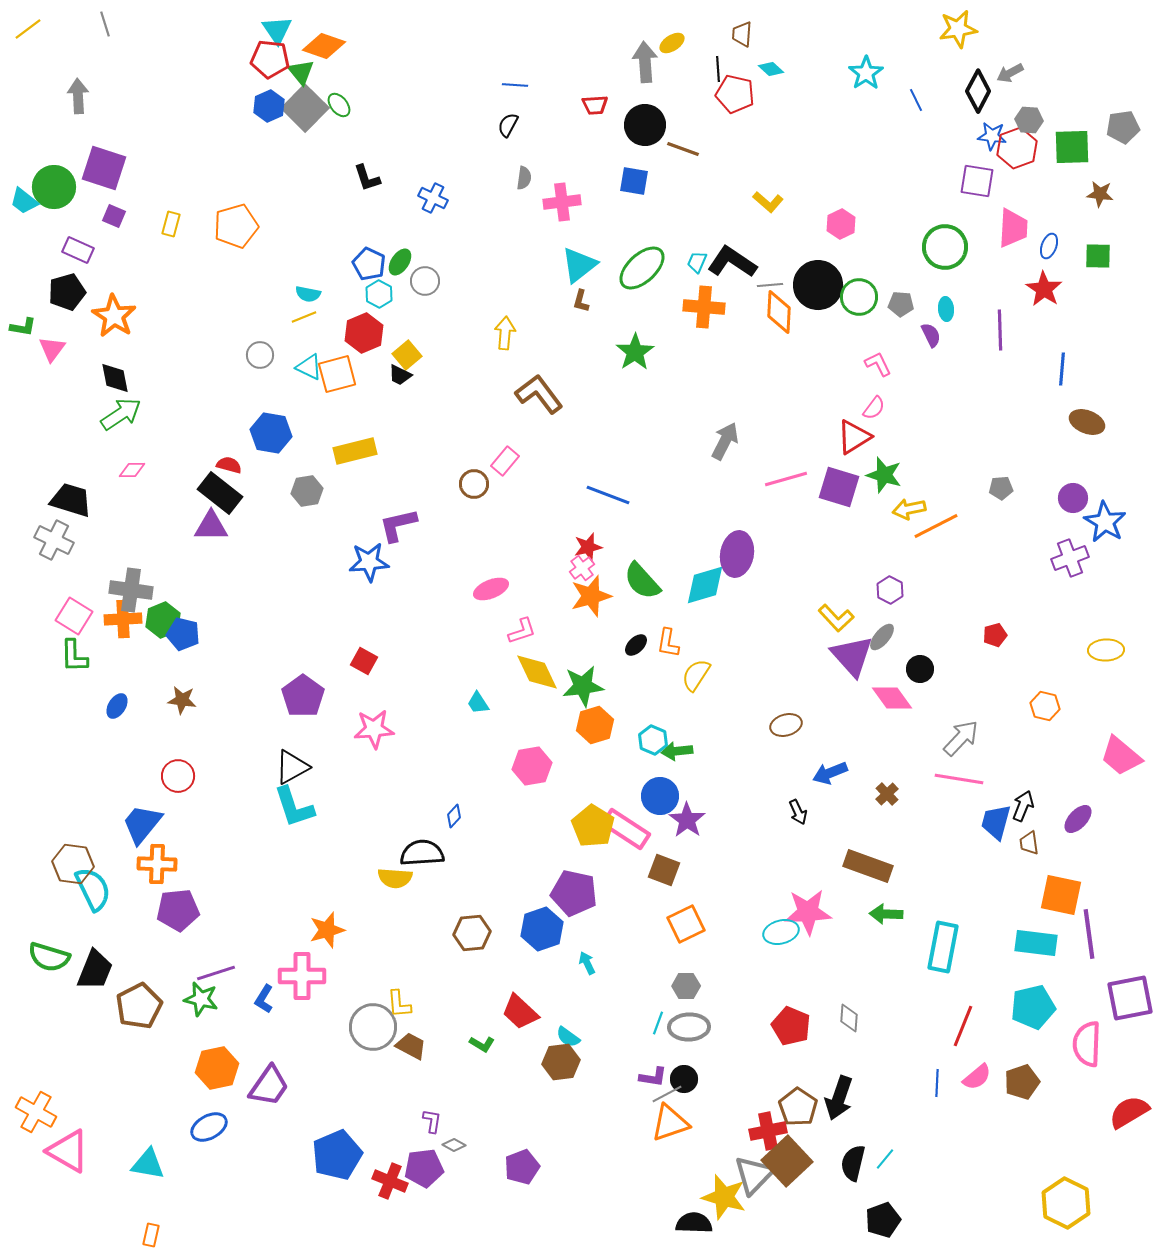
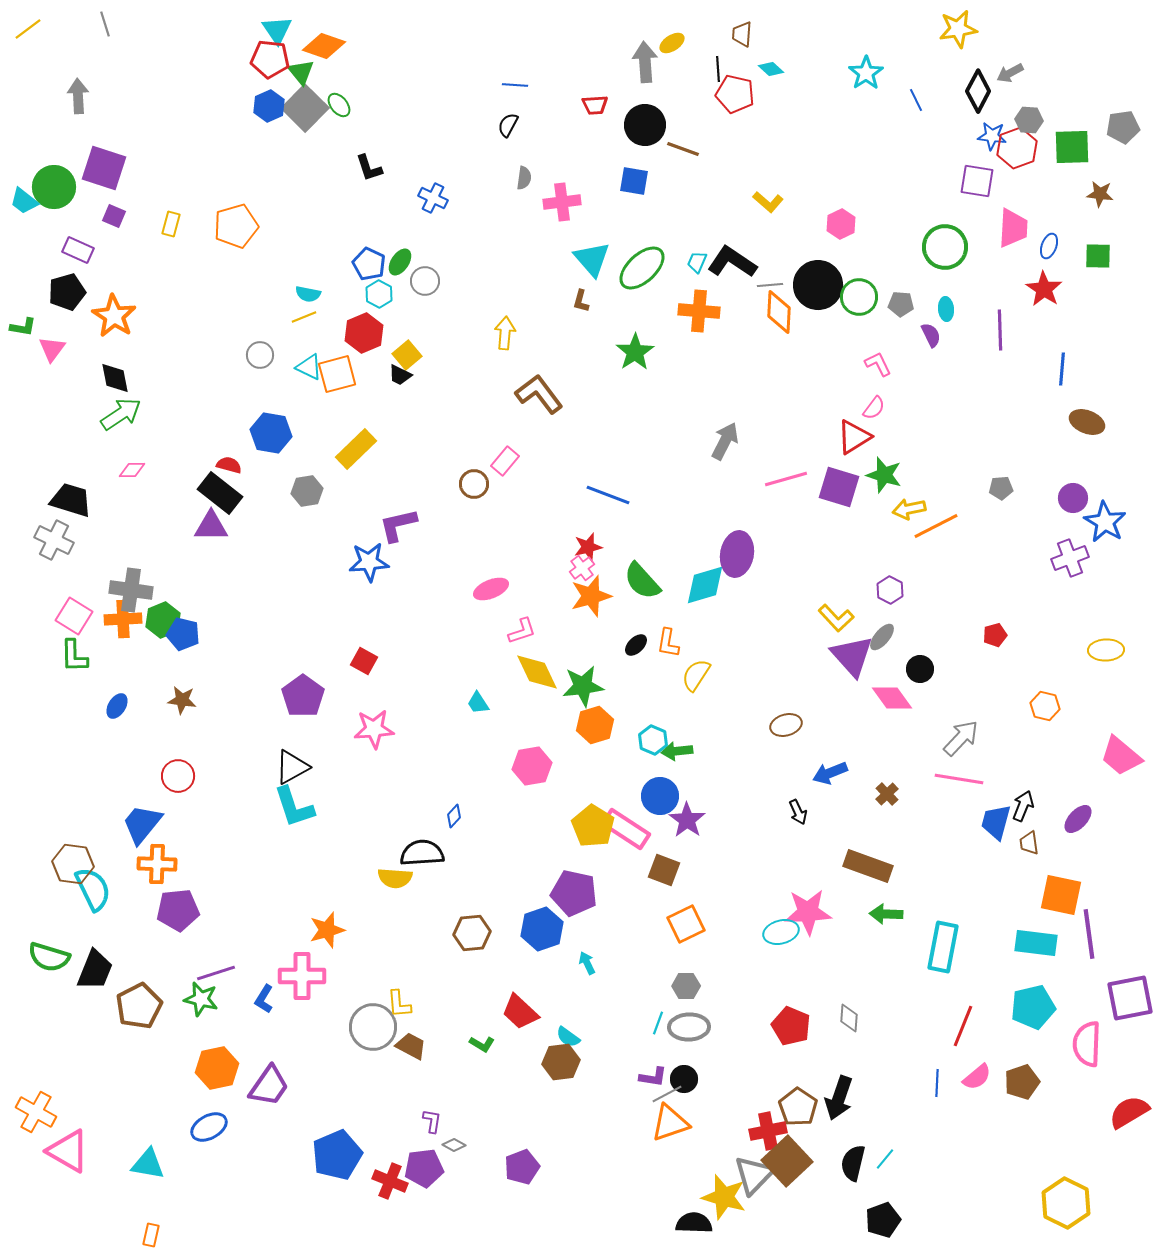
black L-shape at (367, 178): moved 2 px right, 10 px up
cyan triangle at (579, 265): moved 13 px right, 6 px up; rotated 33 degrees counterclockwise
orange cross at (704, 307): moved 5 px left, 4 px down
yellow rectangle at (355, 451): moved 1 px right, 2 px up; rotated 30 degrees counterclockwise
